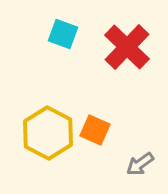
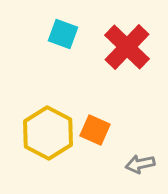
gray arrow: rotated 24 degrees clockwise
